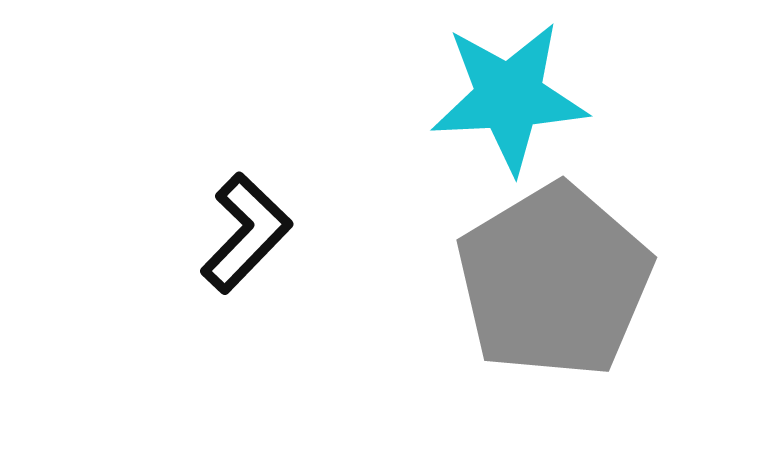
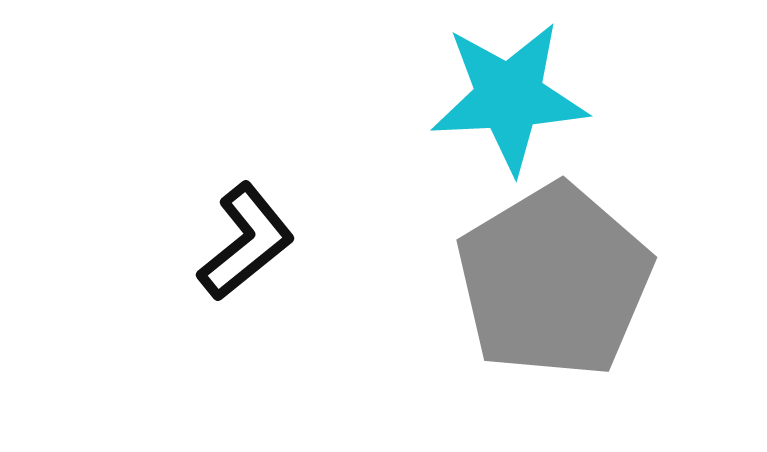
black L-shape: moved 9 px down; rotated 7 degrees clockwise
